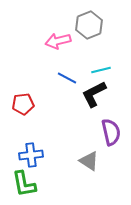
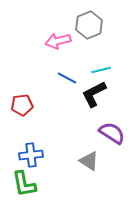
red pentagon: moved 1 px left, 1 px down
purple semicircle: moved 1 px right, 1 px down; rotated 44 degrees counterclockwise
